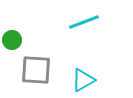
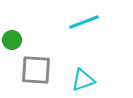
cyan triangle: rotated 10 degrees clockwise
